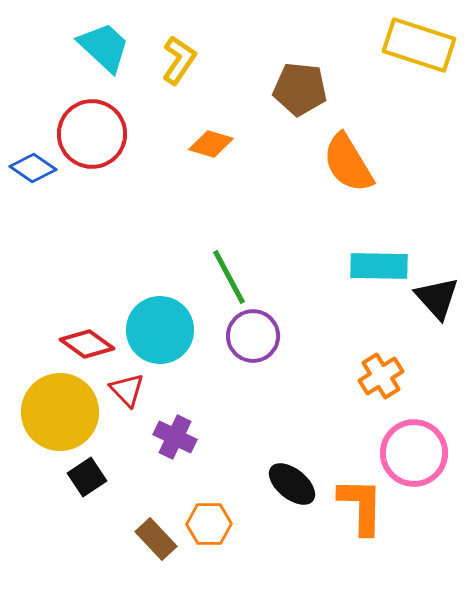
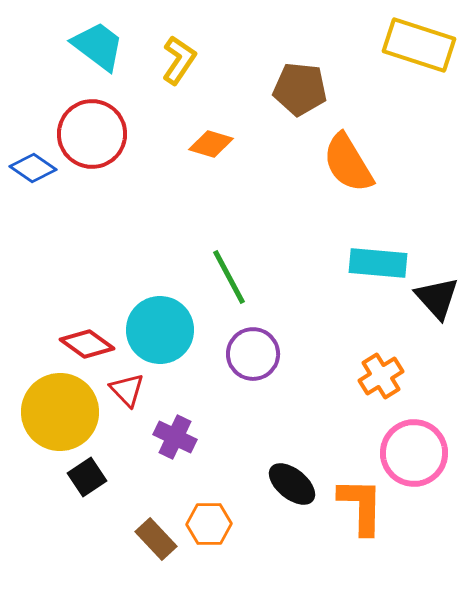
cyan trapezoid: moved 6 px left, 1 px up; rotated 6 degrees counterclockwise
cyan rectangle: moved 1 px left, 3 px up; rotated 4 degrees clockwise
purple circle: moved 18 px down
